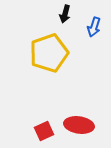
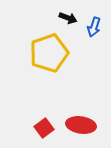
black arrow: moved 3 px right, 4 px down; rotated 84 degrees counterclockwise
red ellipse: moved 2 px right
red square: moved 3 px up; rotated 12 degrees counterclockwise
